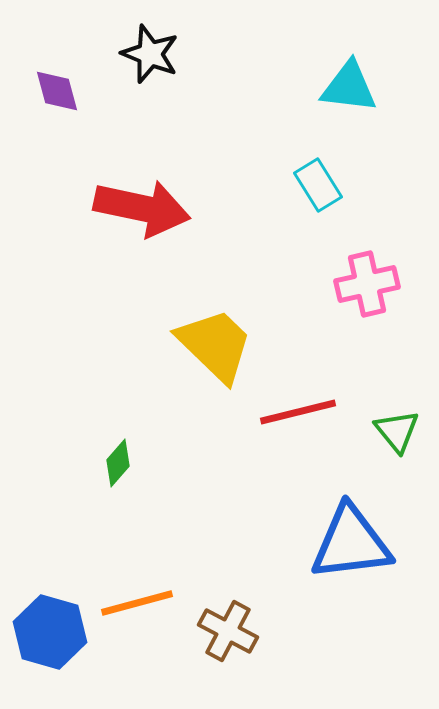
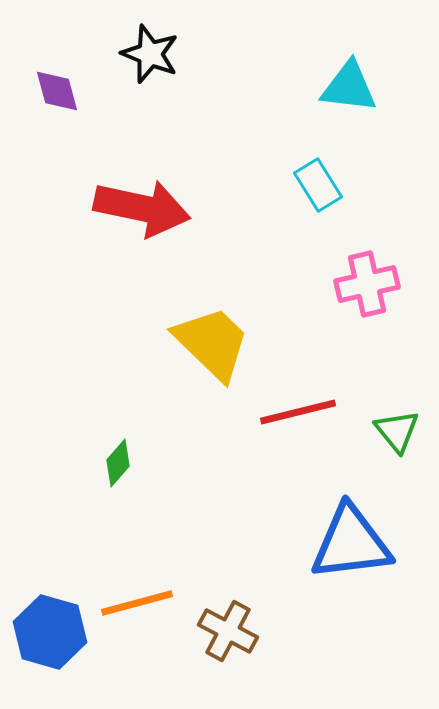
yellow trapezoid: moved 3 px left, 2 px up
